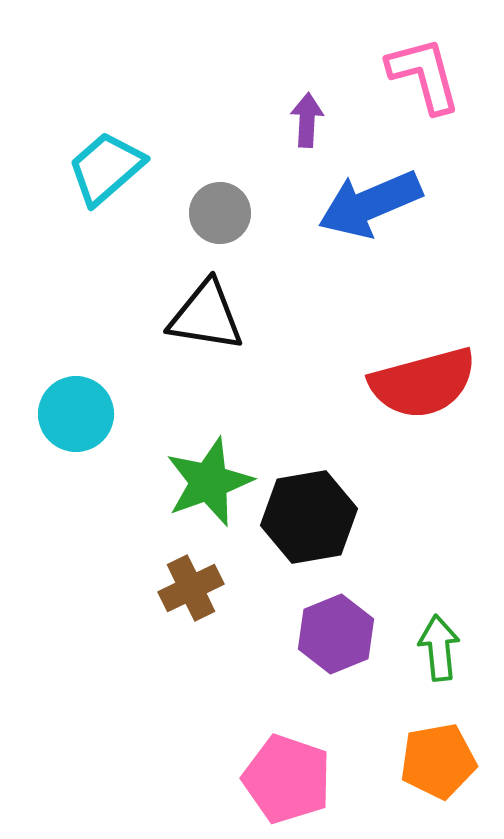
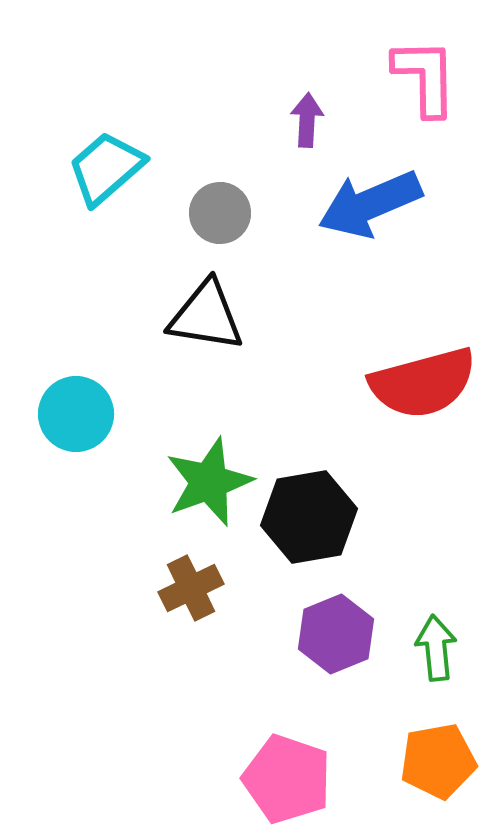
pink L-shape: moved 1 px right, 2 px down; rotated 14 degrees clockwise
green arrow: moved 3 px left
